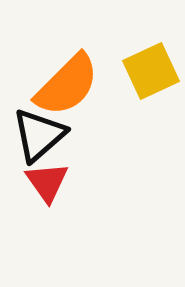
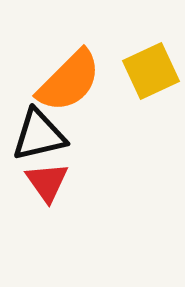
orange semicircle: moved 2 px right, 4 px up
black triangle: rotated 28 degrees clockwise
